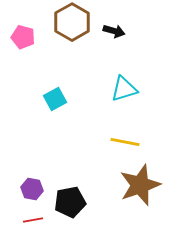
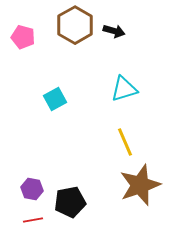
brown hexagon: moved 3 px right, 3 px down
yellow line: rotated 56 degrees clockwise
